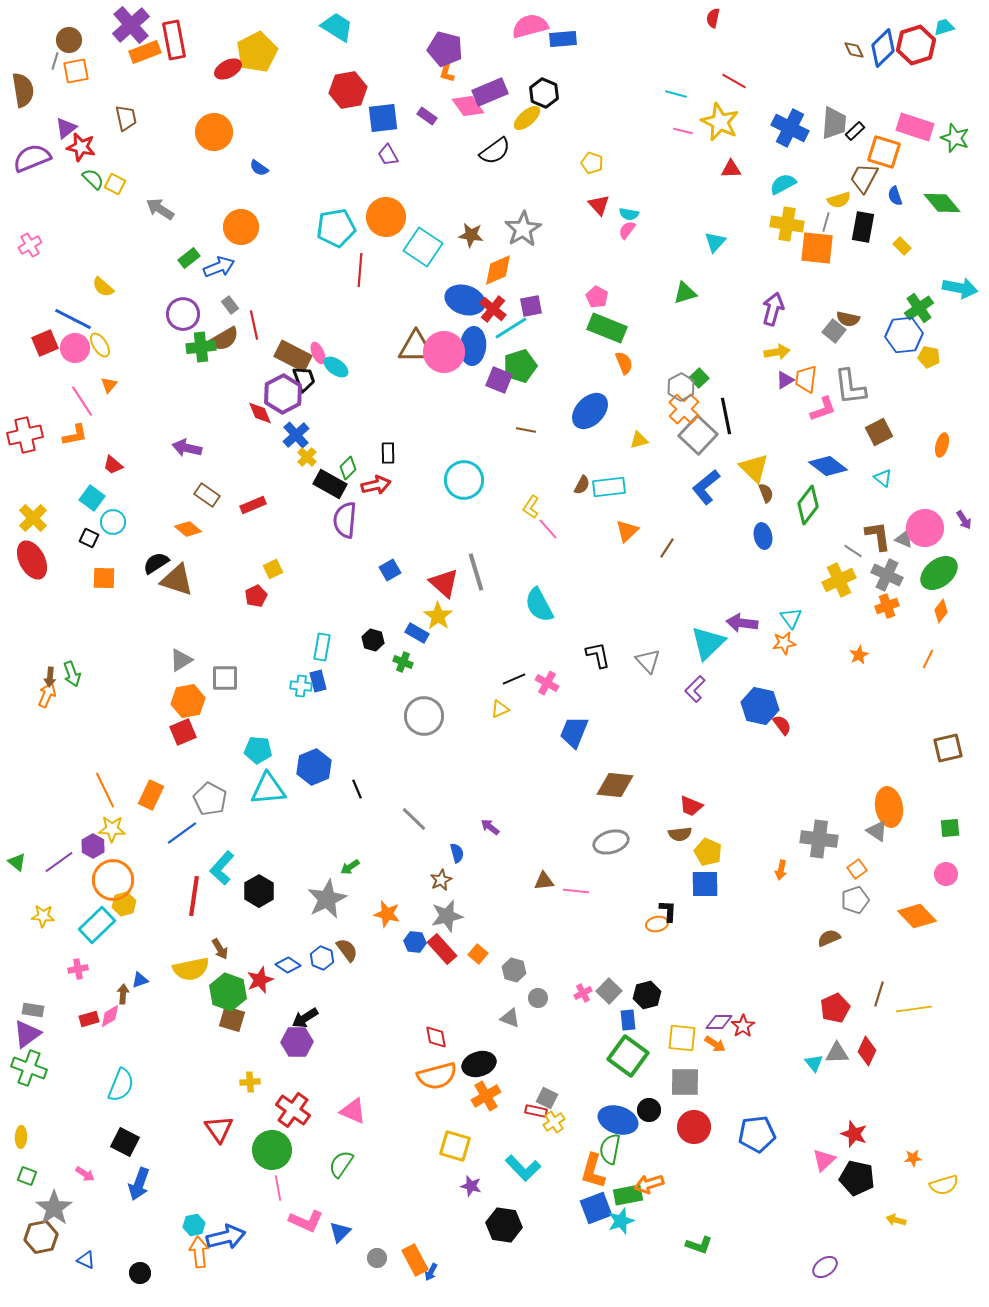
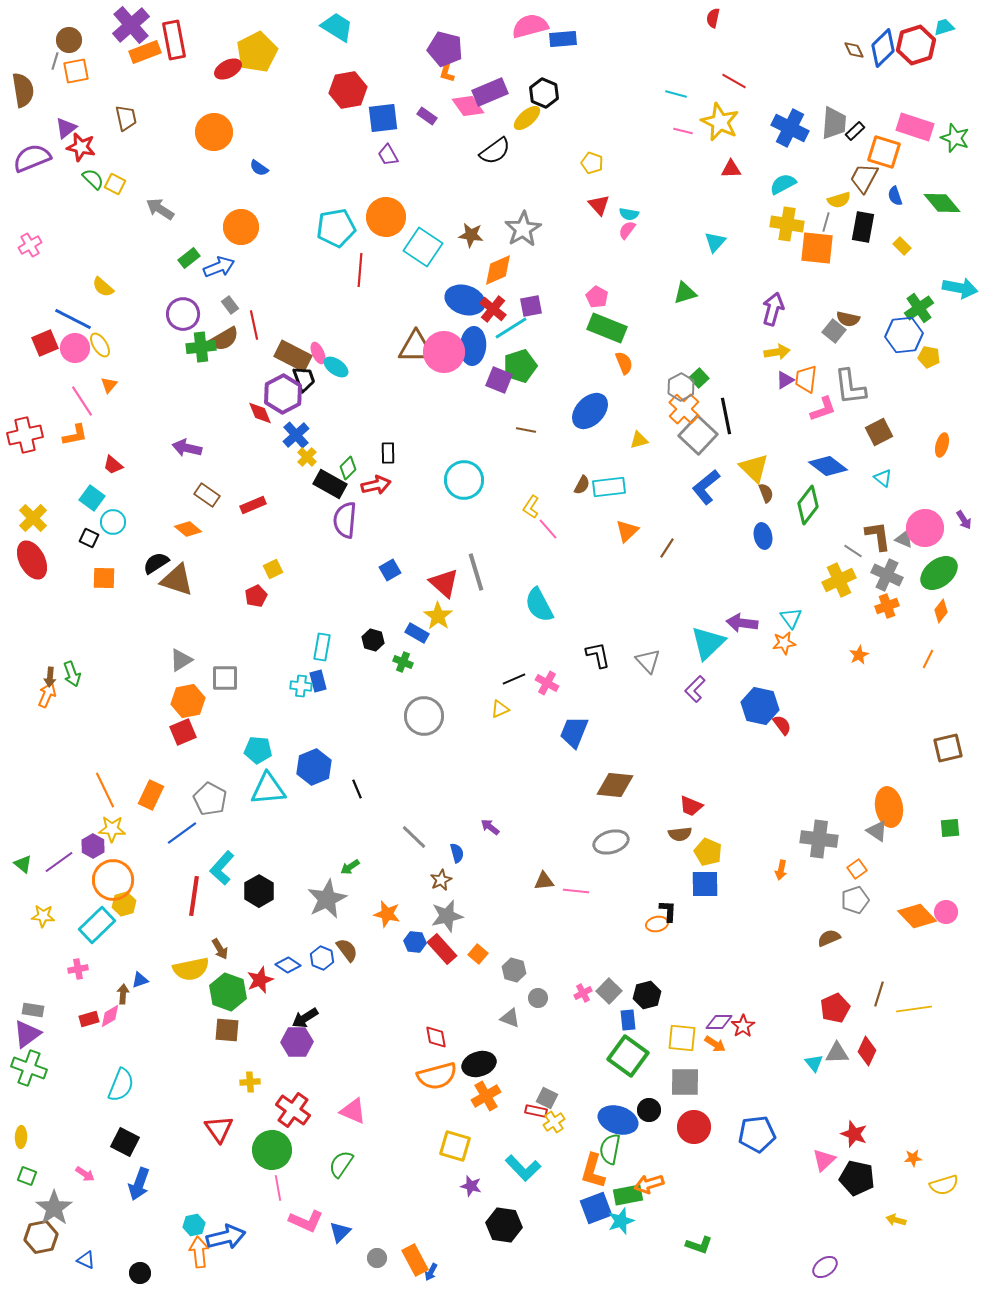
gray line at (414, 819): moved 18 px down
green triangle at (17, 862): moved 6 px right, 2 px down
pink circle at (946, 874): moved 38 px down
brown square at (232, 1019): moved 5 px left, 11 px down; rotated 12 degrees counterclockwise
